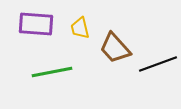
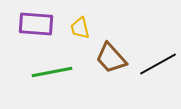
brown trapezoid: moved 4 px left, 10 px down
black line: rotated 9 degrees counterclockwise
